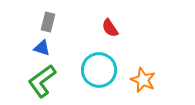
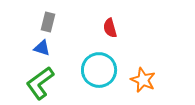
red semicircle: rotated 18 degrees clockwise
green L-shape: moved 2 px left, 2 px down
